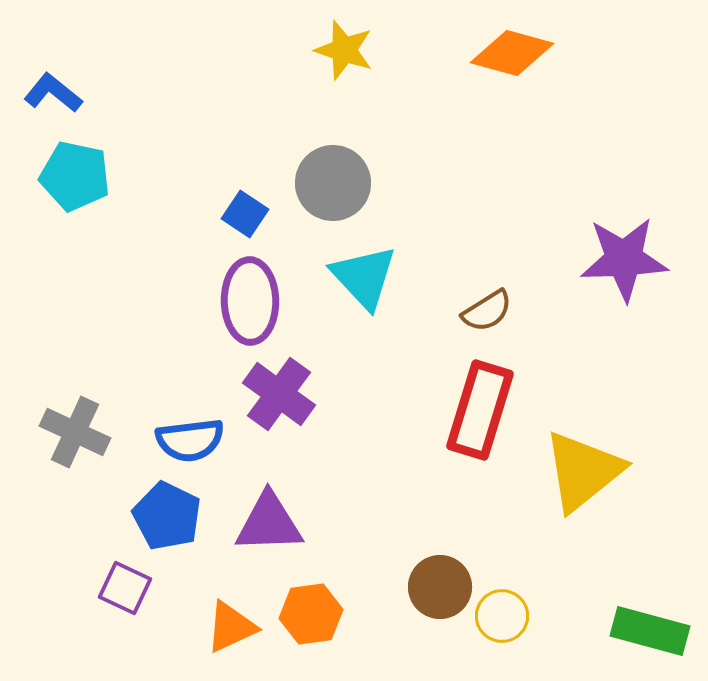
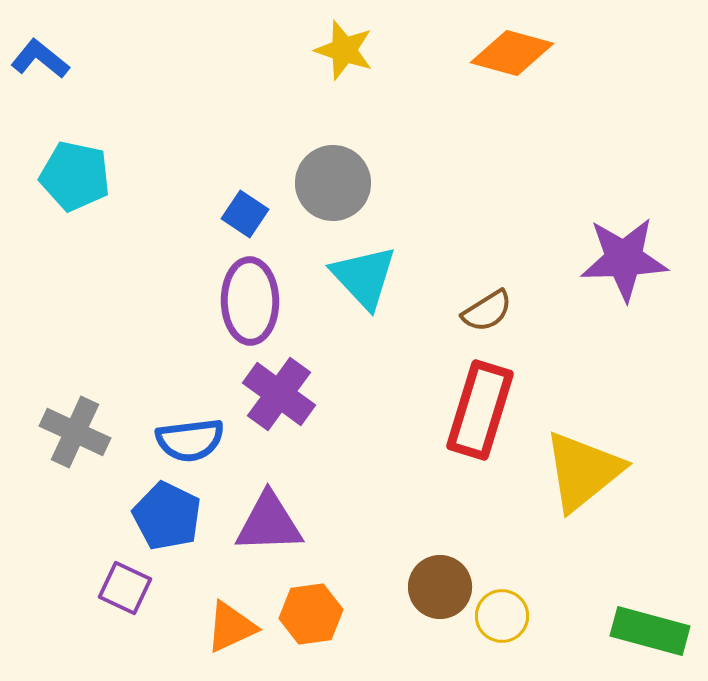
blue L-shape: moved 13 px left, 34 px up
